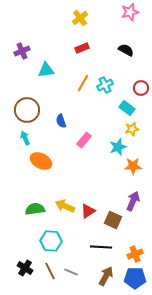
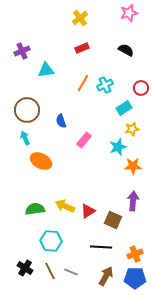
pink star: moved 1 px left, 1 px down
cyan rectangle: moved 3 px left; rotated 70 degrees counterclockwise
purple arrow: rotated 18 degrees counterclockwise
